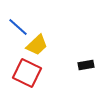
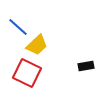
black rectangle: moved 1 px down
